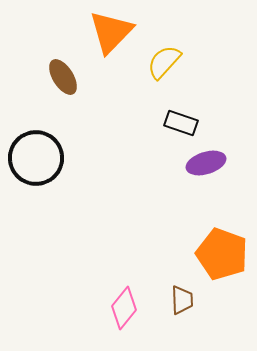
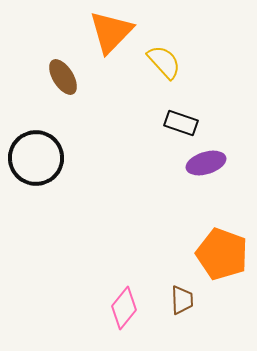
yellow semicircle: rotated 96 degrees clockwise
